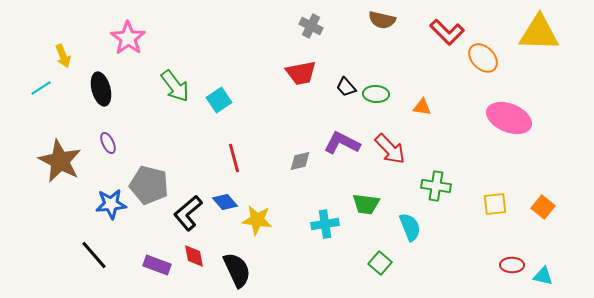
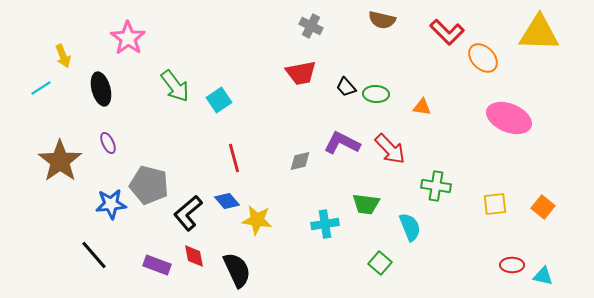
brown star: rotated 9 degrees clockwise
blue diamond: moved 2 px right, 1 px up
